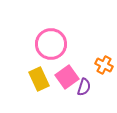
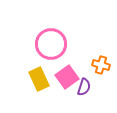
orange cross: moved 3 px left; rotated 12 degrees counterclockwise
